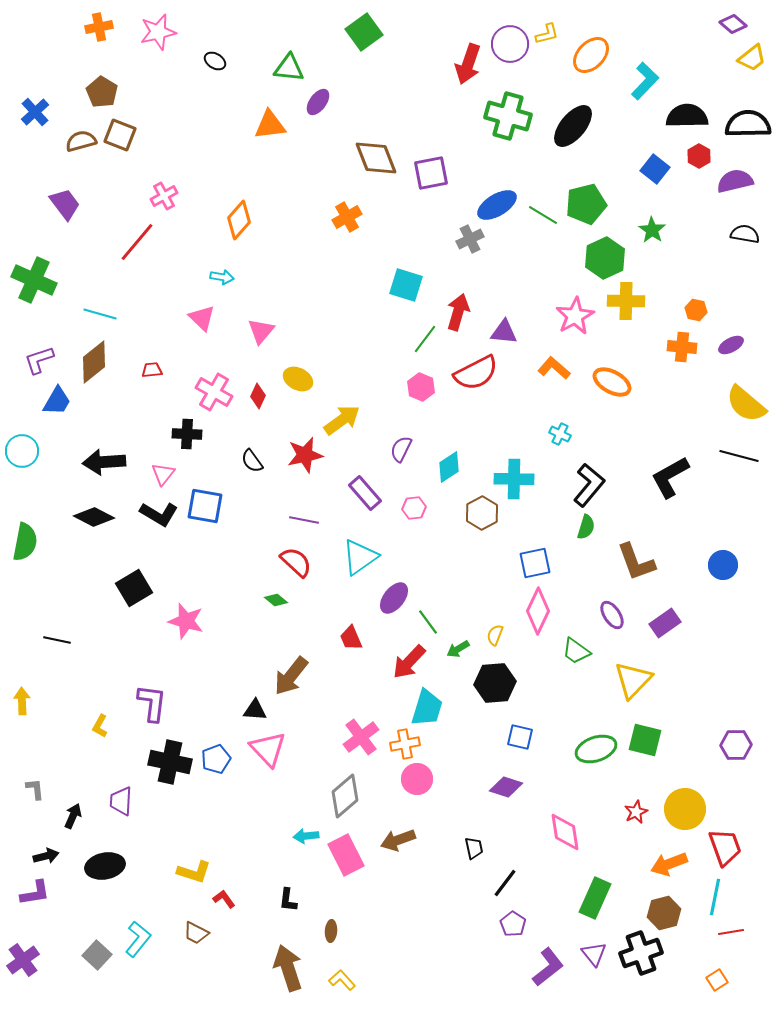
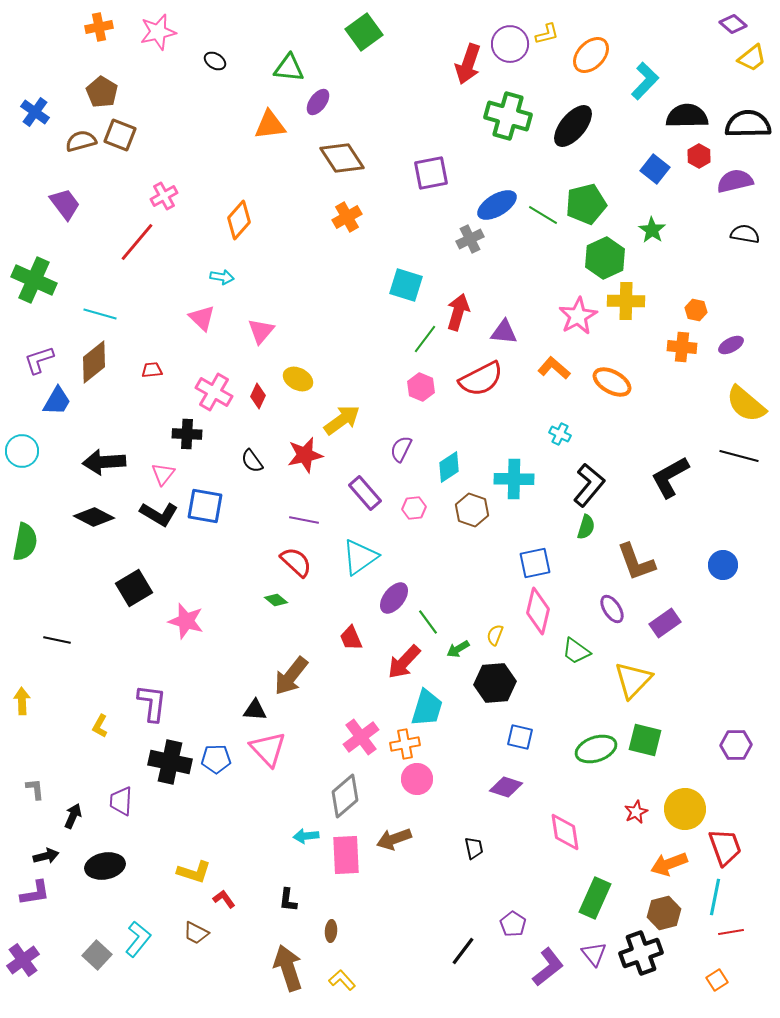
blue cross at (35, 112): rotated 12 degrees counterclockwise
brown diamond at (376, 158): moved 34 px left; rotated 12 degrees counterclockwise
pink star at (575, 316): moved 3 px right
red semicircle at (476, 373): moved 5 px right, 6 px down
brown hexagon at (482, 513): moved 10 px left, 3 px up; rotated 12 degrees counterclockwise
pink diamond at (538, 611): rotated 12 degrees counterclockwise
purple ellipse at (612, 615): moved 6 px up
red arrow at (409, 662): moved 5 px left
blue pentagon at (216, 759): rotated 20 degrees clockwise
brown arrow at (398, 840): moved 4 px left, 1 px up
pink rectangle at (346, 855): rotated 24 degrees clockwise
black line at (505, 883): moved 42 px left, 68 px down
